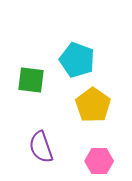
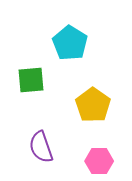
cyan pentagon: moved 7 px left, 17 px up; rotated 12 degrees clockwise
green square: rotated 12 degrees counterclockwise
